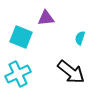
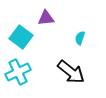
cyan square: rotated 15 degrees clockwise
cyan cross: moved 2 px up
